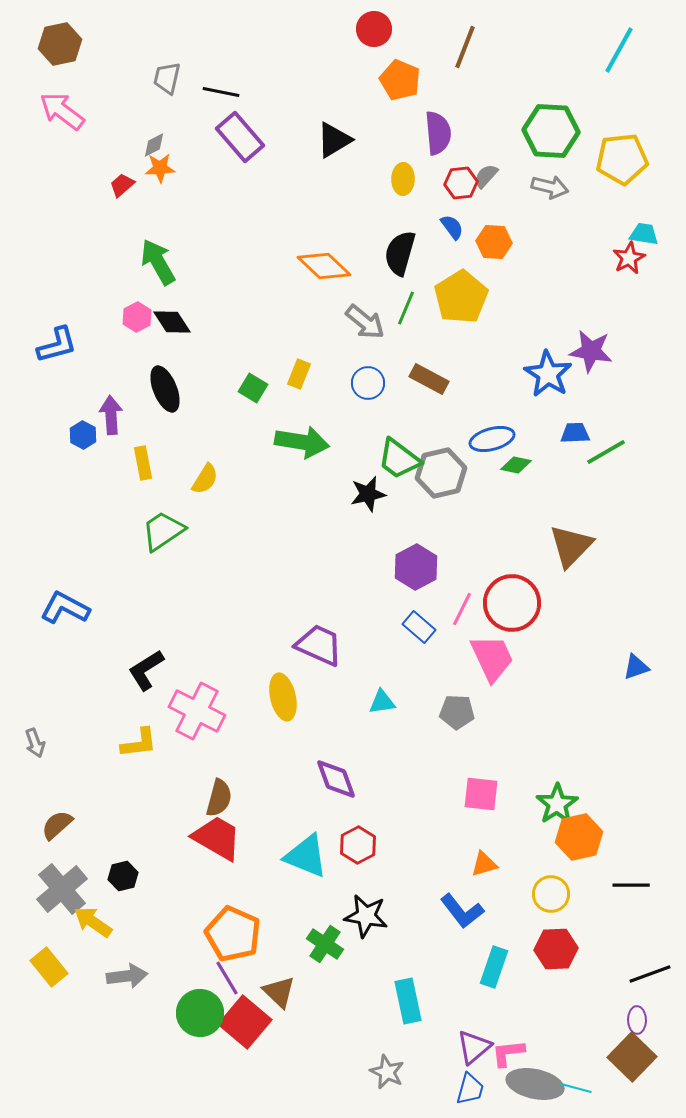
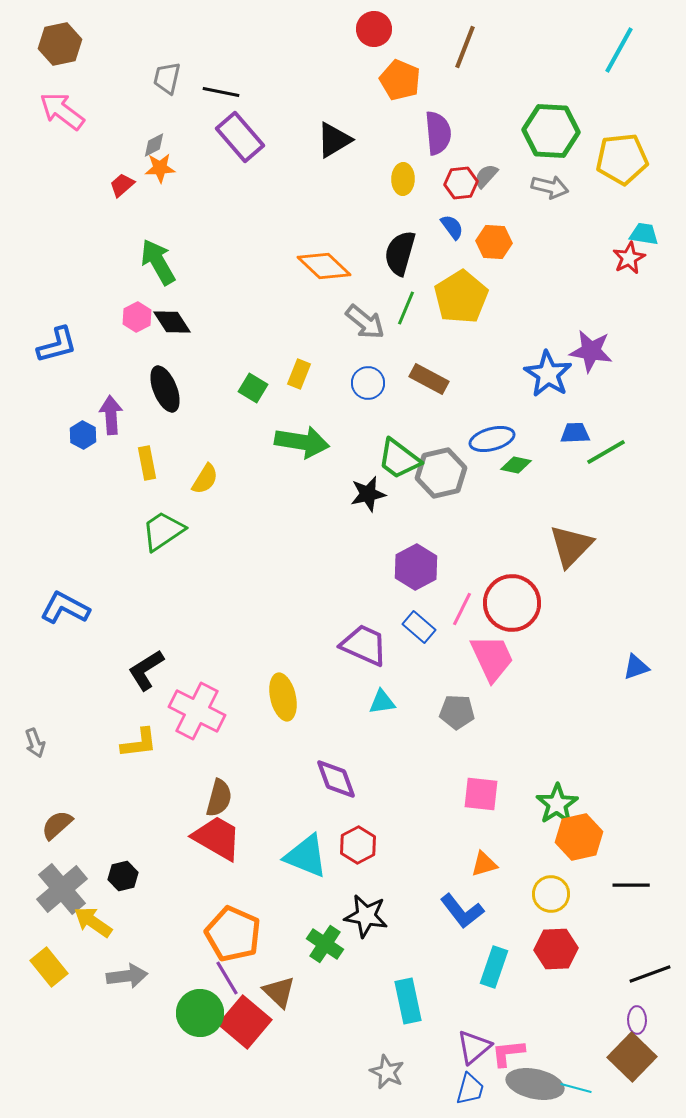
yellow rectangle at (143, 463): moved 4 px right
purple trapezoid at (319, 645): moved 45 px right
